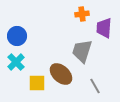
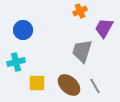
orange cross: moved 2 px left, 3 px up; rotated 16 degrees counterclockwise
purple trapezoid: rotated 25 degrees clockwise
blue circle: moved 6 px right, 6 px up
cyan cross: rotated 30 degrees clockwise
brown ellipse: moved 8 px right, 11 px down
